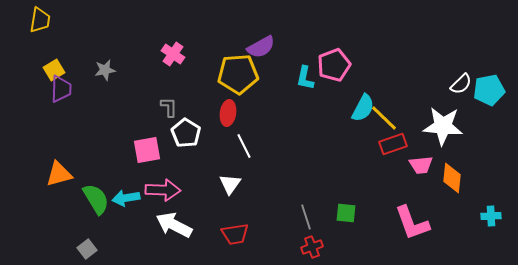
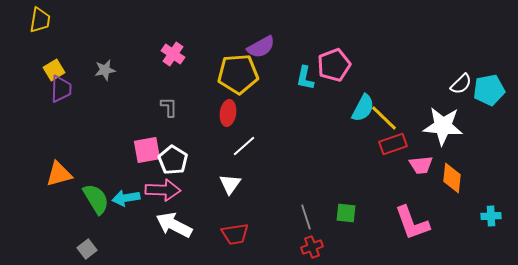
white pentagon: moved 13 px left, 27 px down
white line: rotated 75 degrees clockwise
